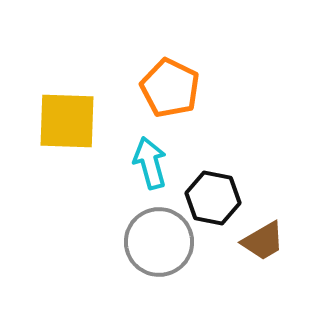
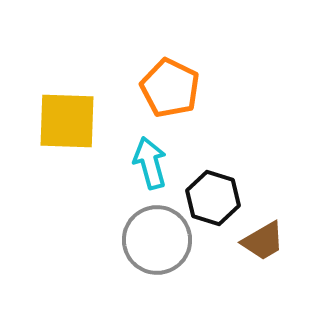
black hexagon: rotated 6 degrees clockwise
gray circle: moved 2 px left, 2 px up
